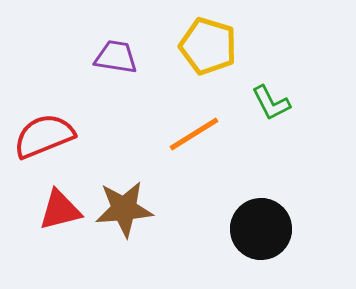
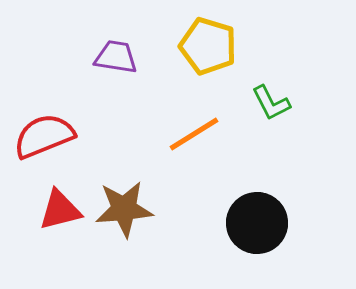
black circle: moved 4 px left, 6 px up
